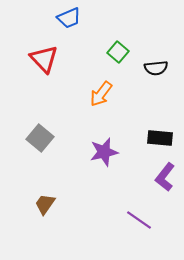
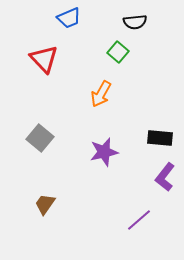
black semicircle: moved 21 px left, 46 px up
orange arrow: rotated 8 degrees counterclockwise
purple line: rotated 76 degrees counterclockwise
